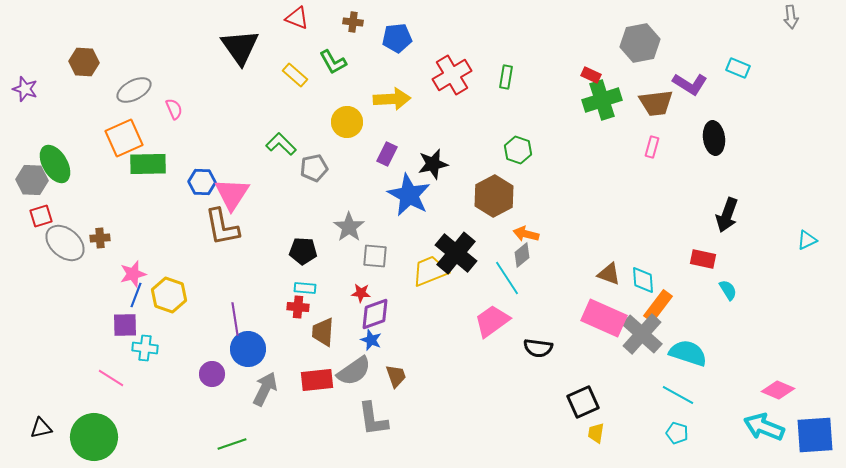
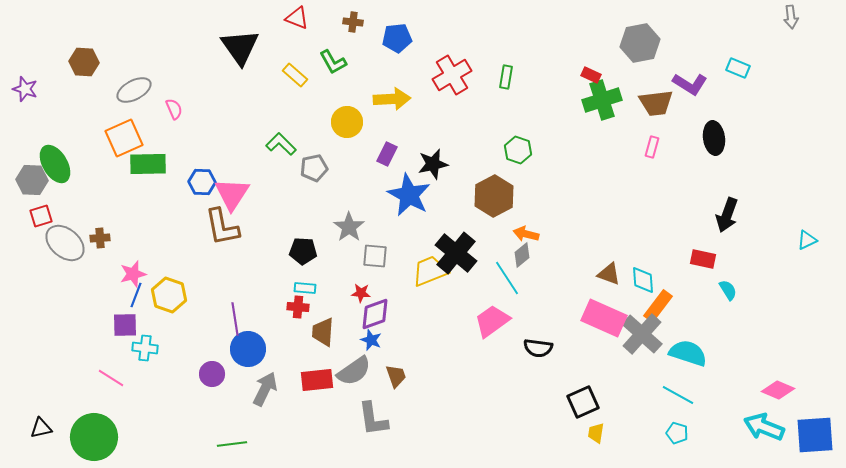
green line at (232, 444): rotated 12 degrees clockwise
